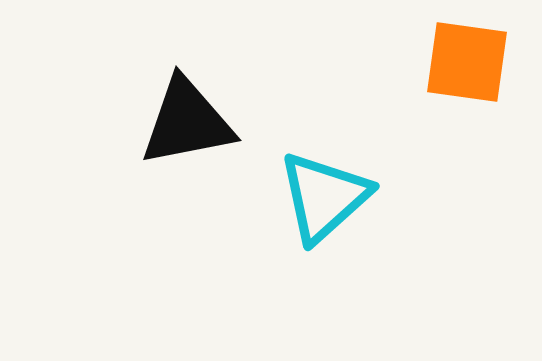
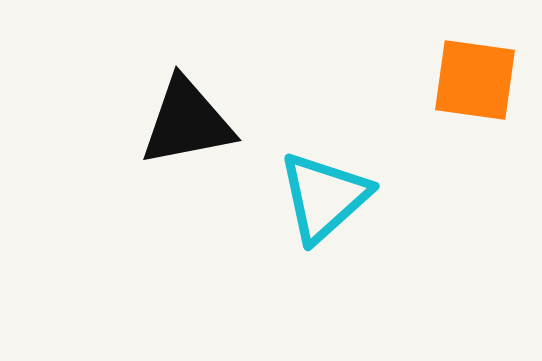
orange square: moved 8 px right, 18 px down
